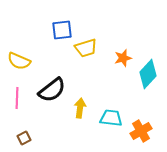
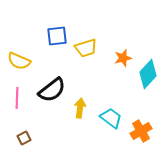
blue square: moved 5 px left, 6 px down
cyan trapezoid: rotated 30 degrees clockwise
